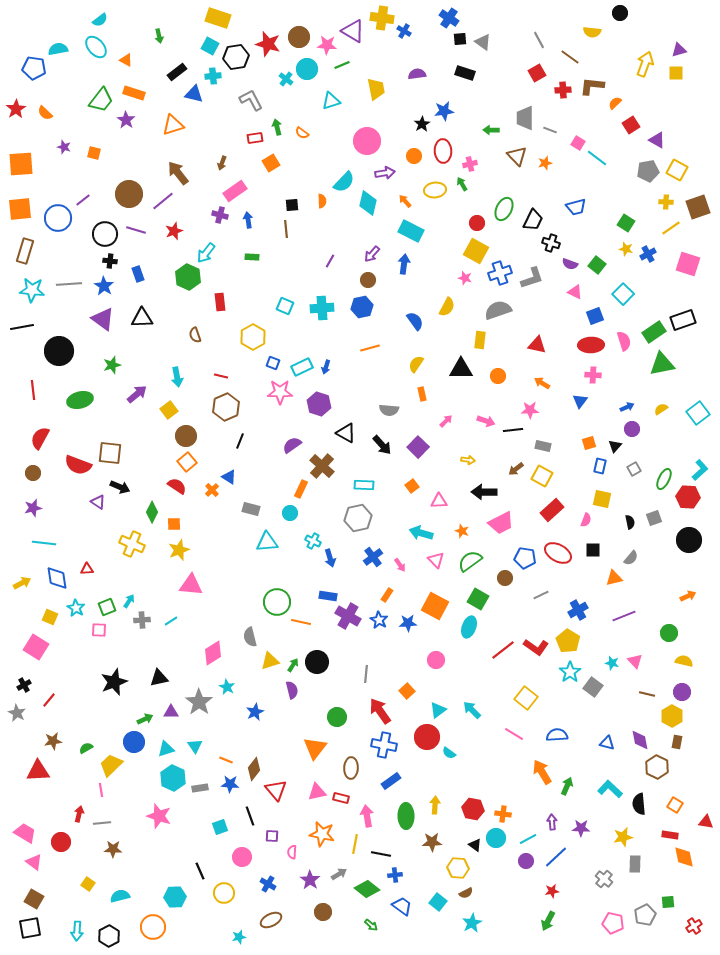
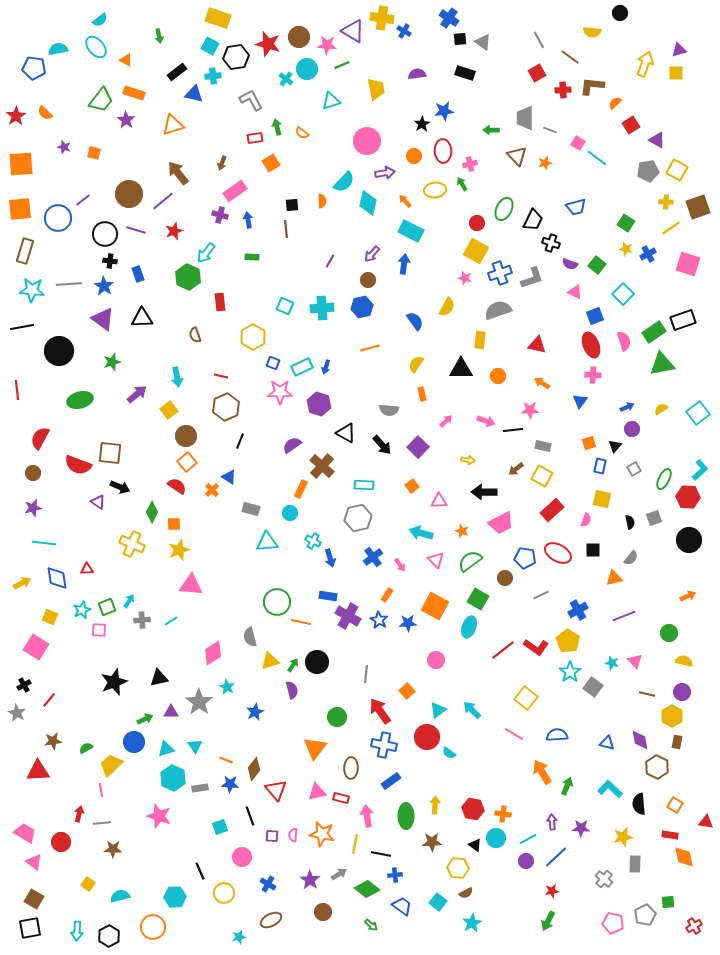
red star at (16, 109): moved 7 px down
red ellipse at (591, 345): rotated 70 degrees clockwise
green star at (112, 365): moved 3 px up
red line at (33, 390): moved 16 px left
cyan star at (76, 608): moved 6 px right, 2 px down; rotated 18 degrees clockwise
pink semicircle at (292, 852): moved 1 px right, 17 px up
